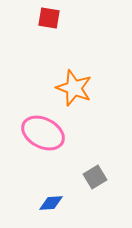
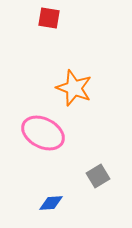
gray square: moved 3 px right, 1 px up
